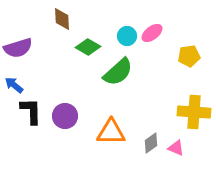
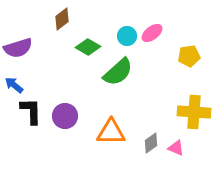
brown diamond: rotated 55 degrees clockwise
